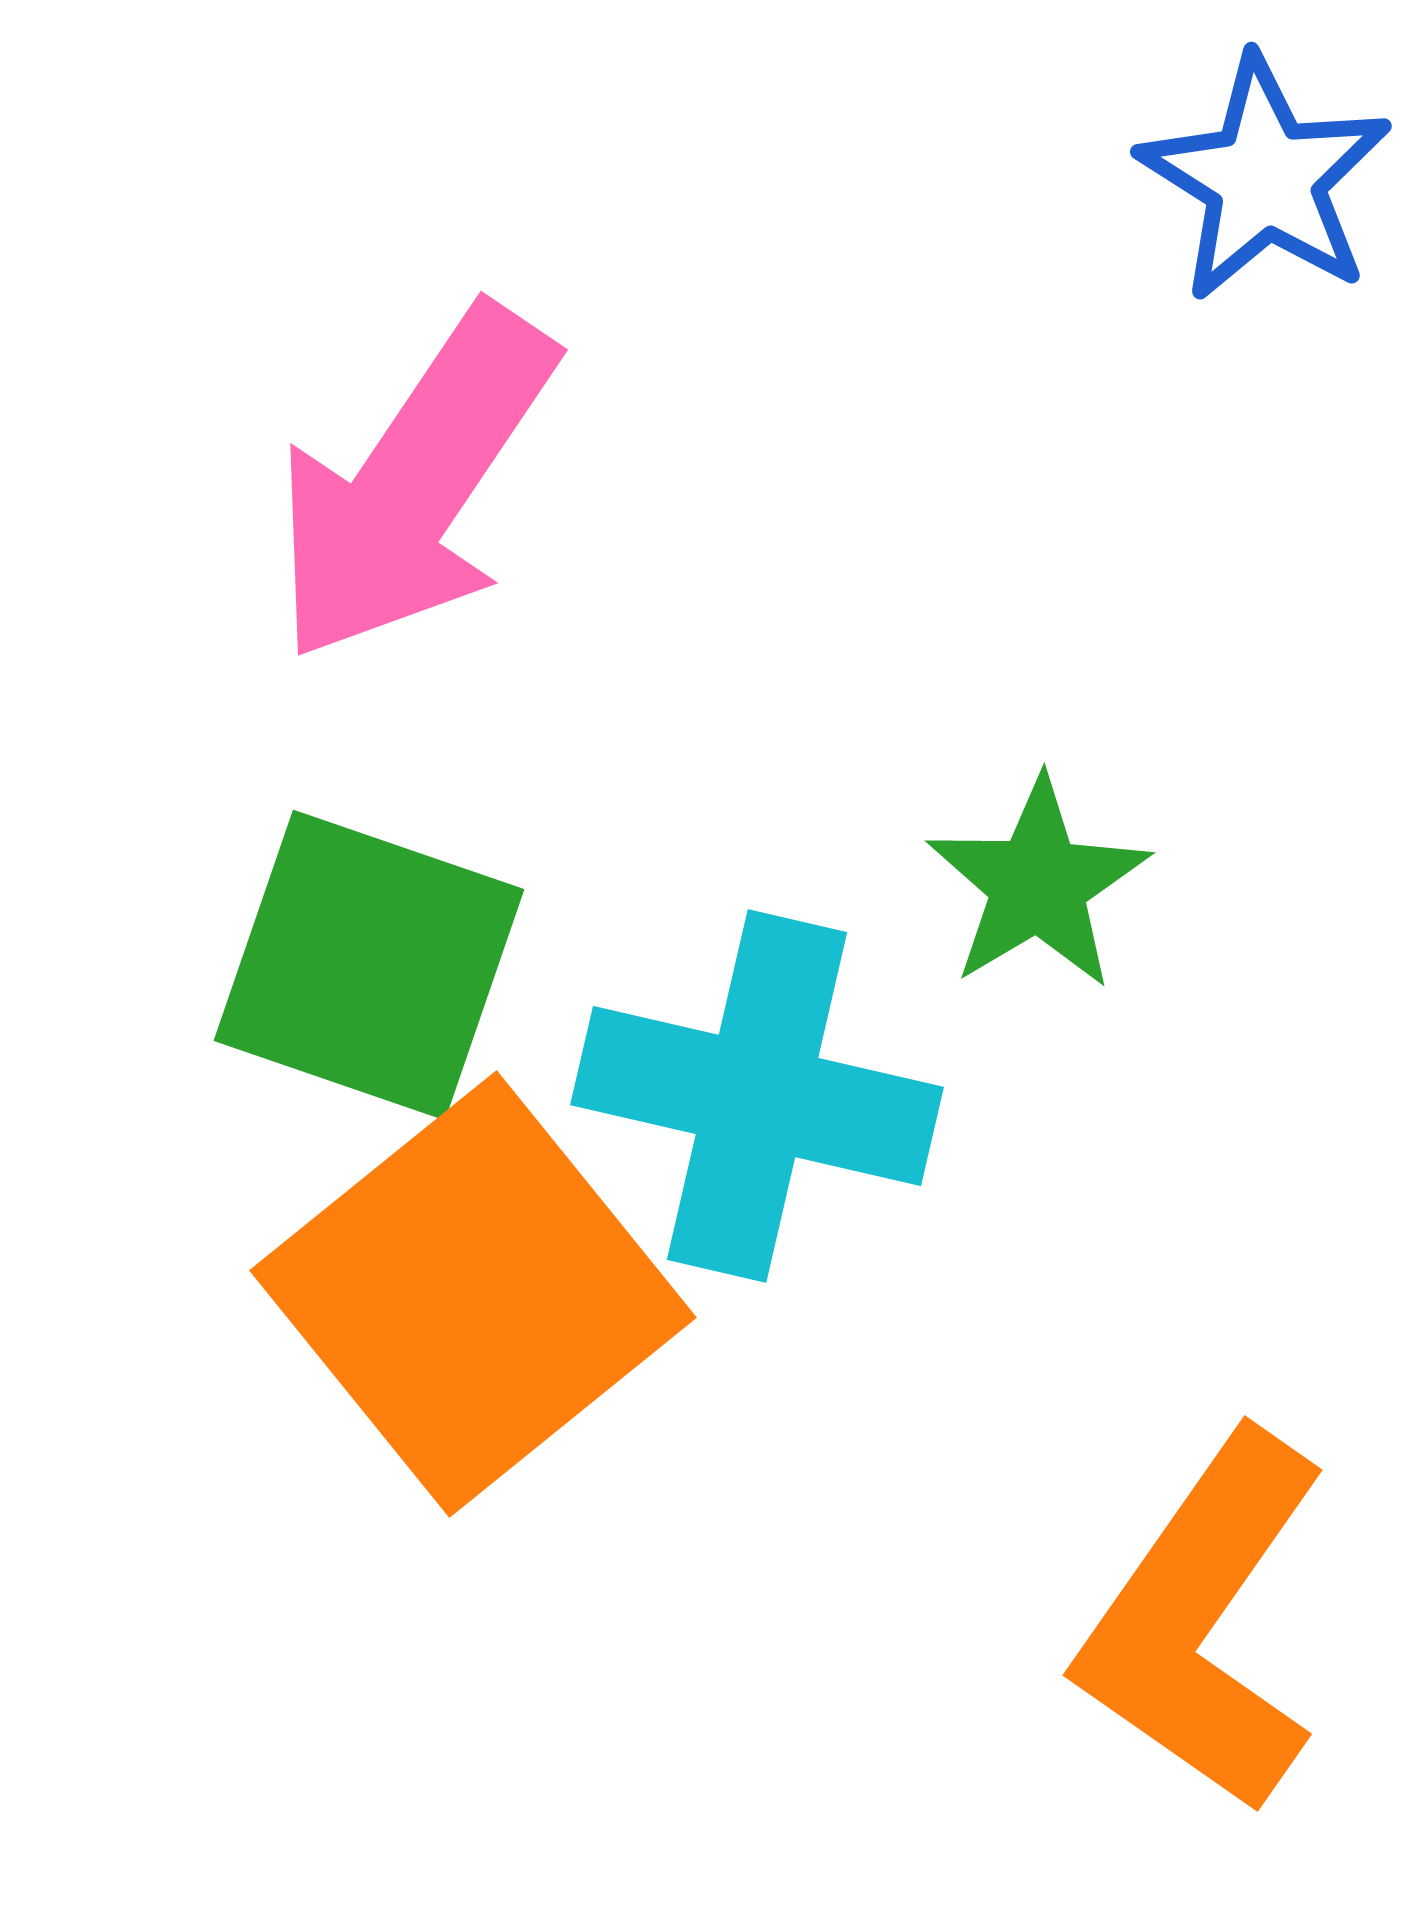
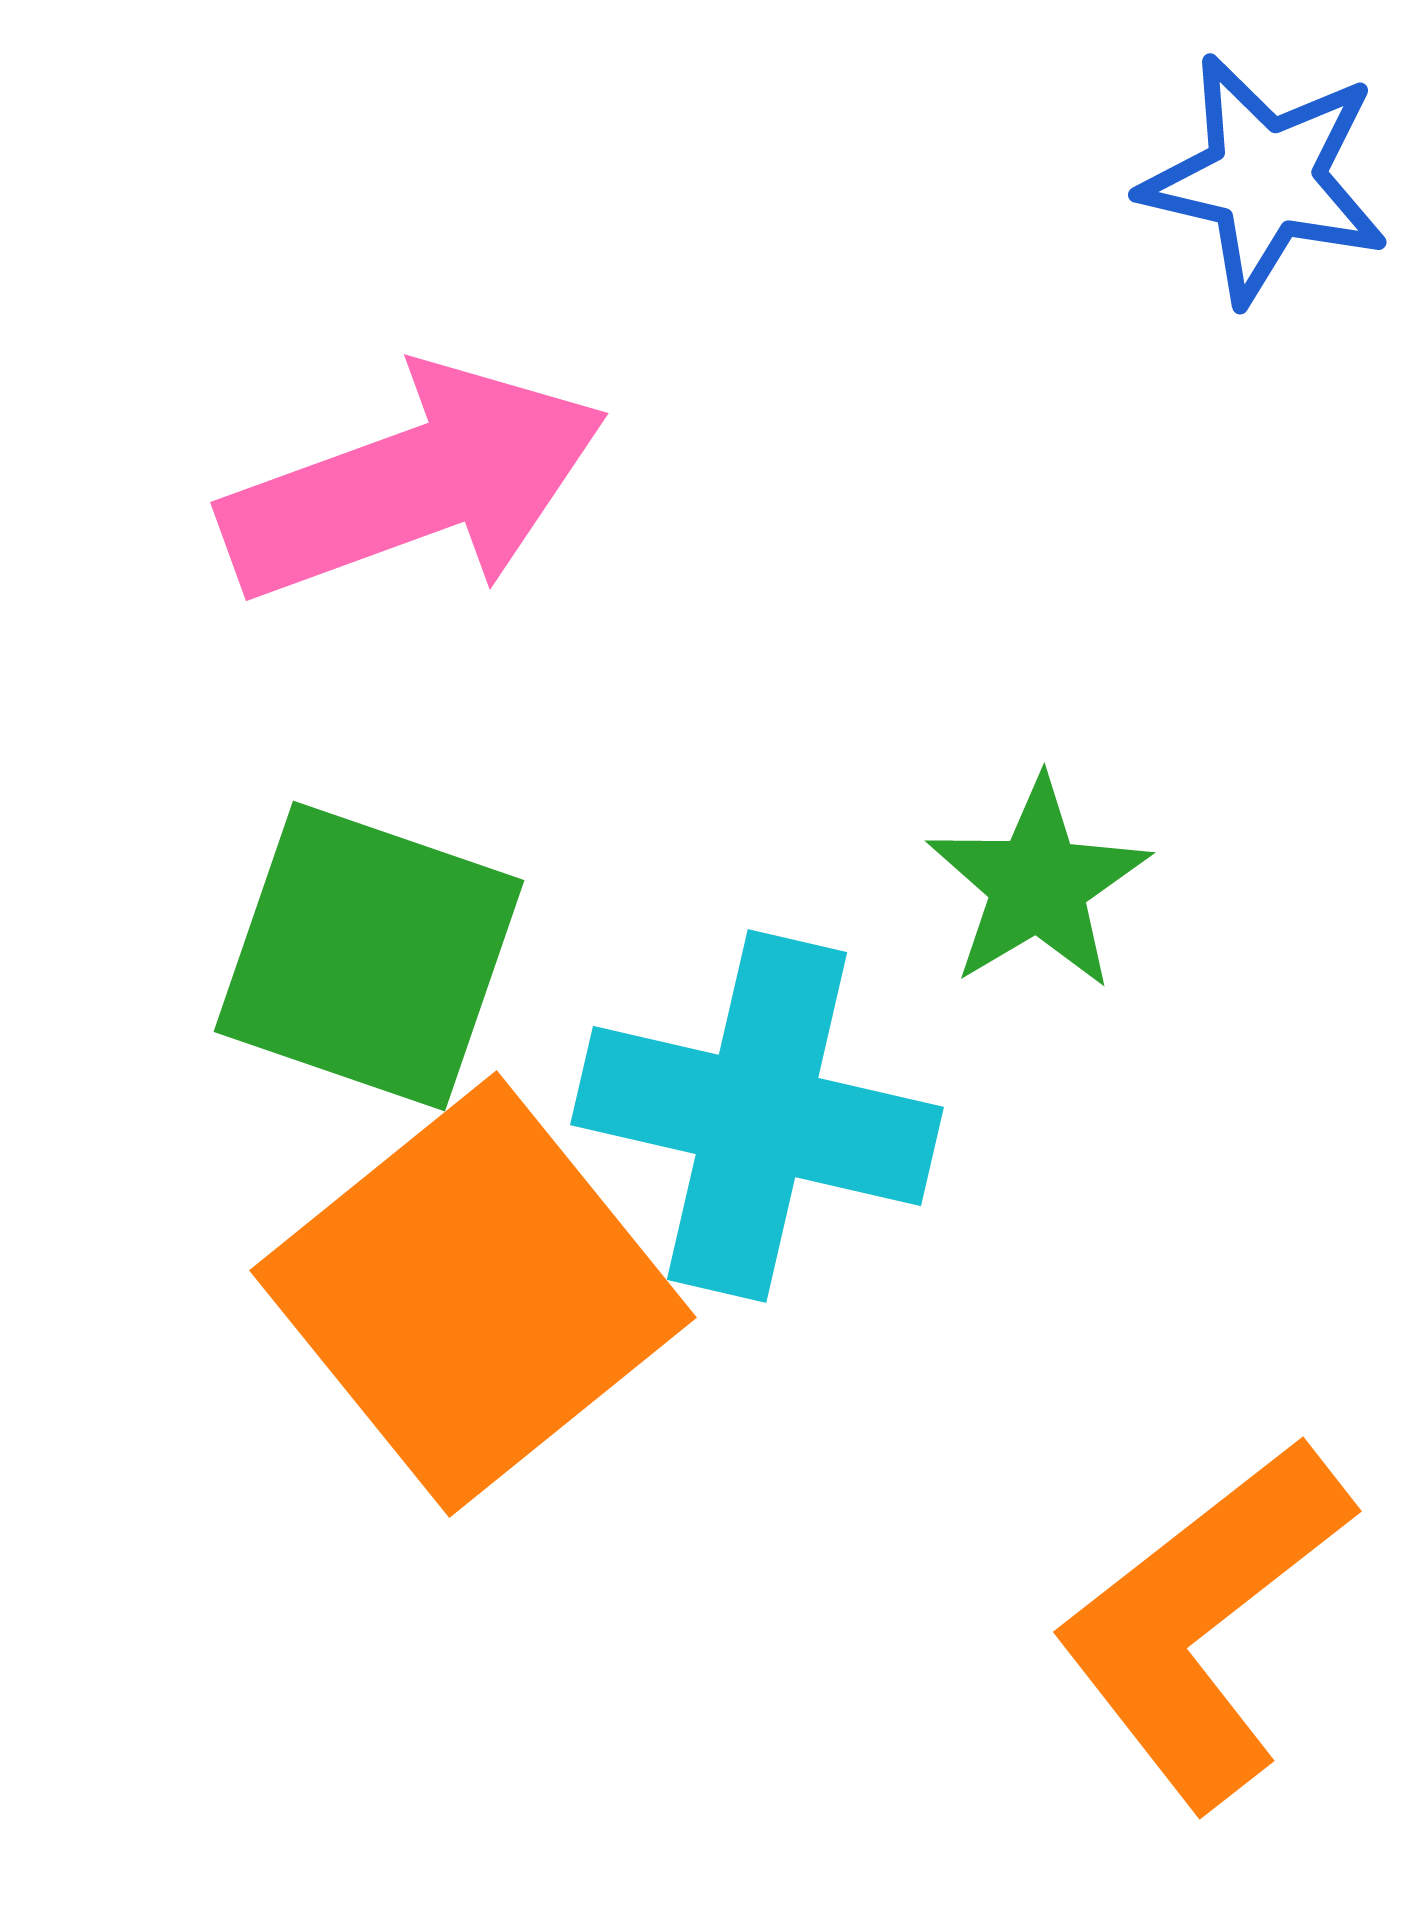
blue star: rotated 19 degrees counterclockwise
pink arrow: rotated 144 degrees counterclockwise
green square: moved 9 px up
cyan cross: moved 20 px down
orange L-shape: rotated 17 degrees clockwise
